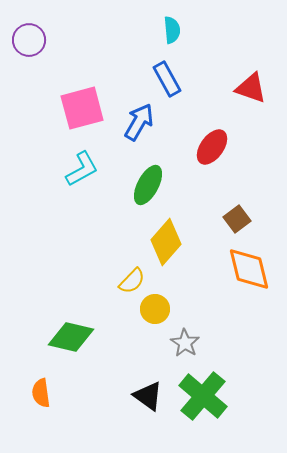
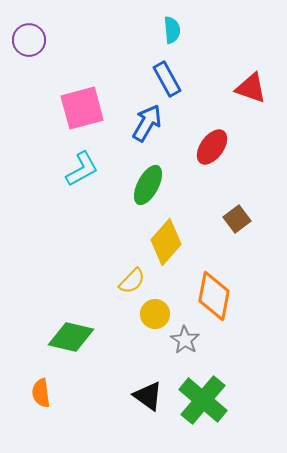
blue arrow: moved 8 px right, 1 px down
orange diamond: moved 35 px left, 27 px down; rotated 24 degrees clockwise
yellow circle: moved 5 px down
gray star: moved 3 px up
green cross: moved 4 px down
